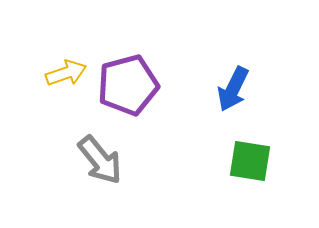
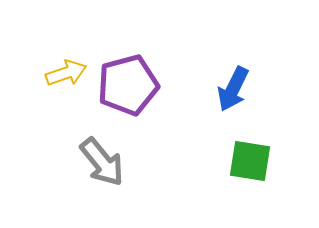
gray arrow: moved 2 px right, 2 px down
